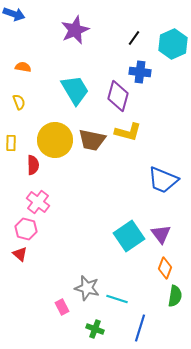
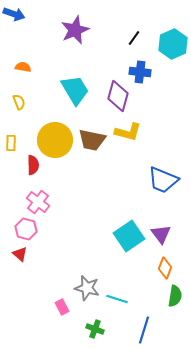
blue line: moved 4 px right, 2 px down
